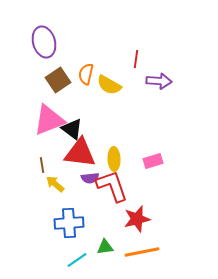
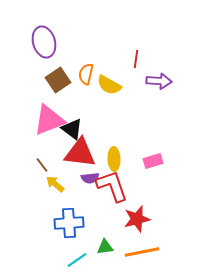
brown line: rotated 28 degrees counterclockwise
